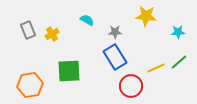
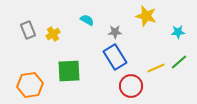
yellow star: rotated 10 degrees clockwise
yellow cross: moved 1 px right
